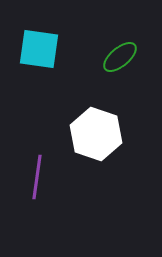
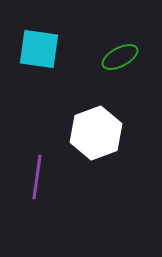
green ellipse: rotated 12 degrees clockwise
white hexagon: moved 1 px up; rotated 21 degrees clockwise
